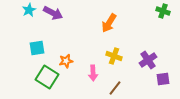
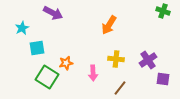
cyan star: moved 7 px left, 18 px down
orange arrow: moved 2 px down
yellow cross: moved 2 px right, 3 px down; rotated 14 degrees counterclockwise
orange star: moved 2 px down
purple square: rotated 16 degrees clockwise
brown line: moved 5 px right
